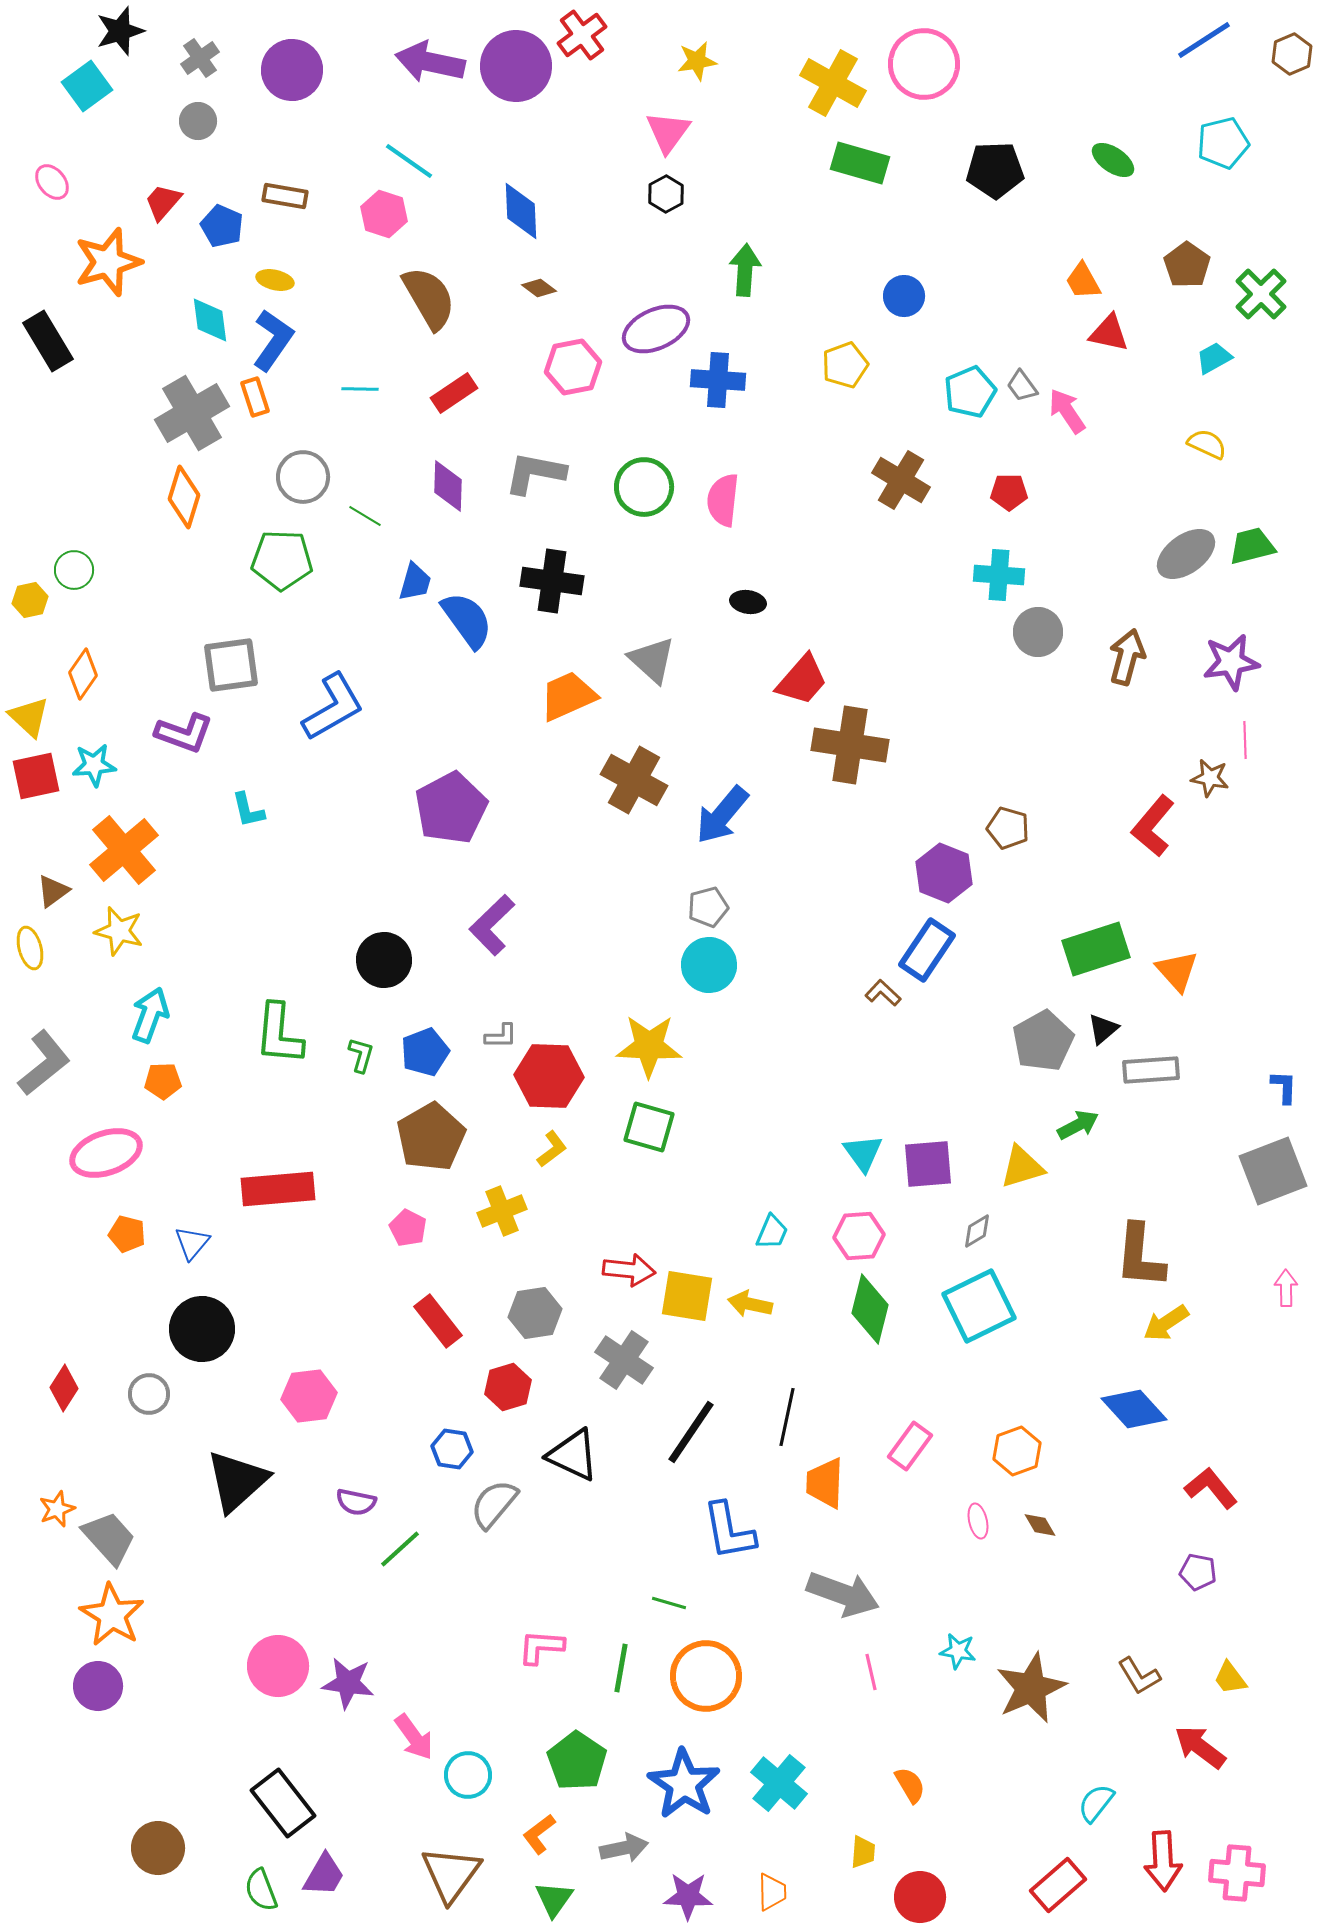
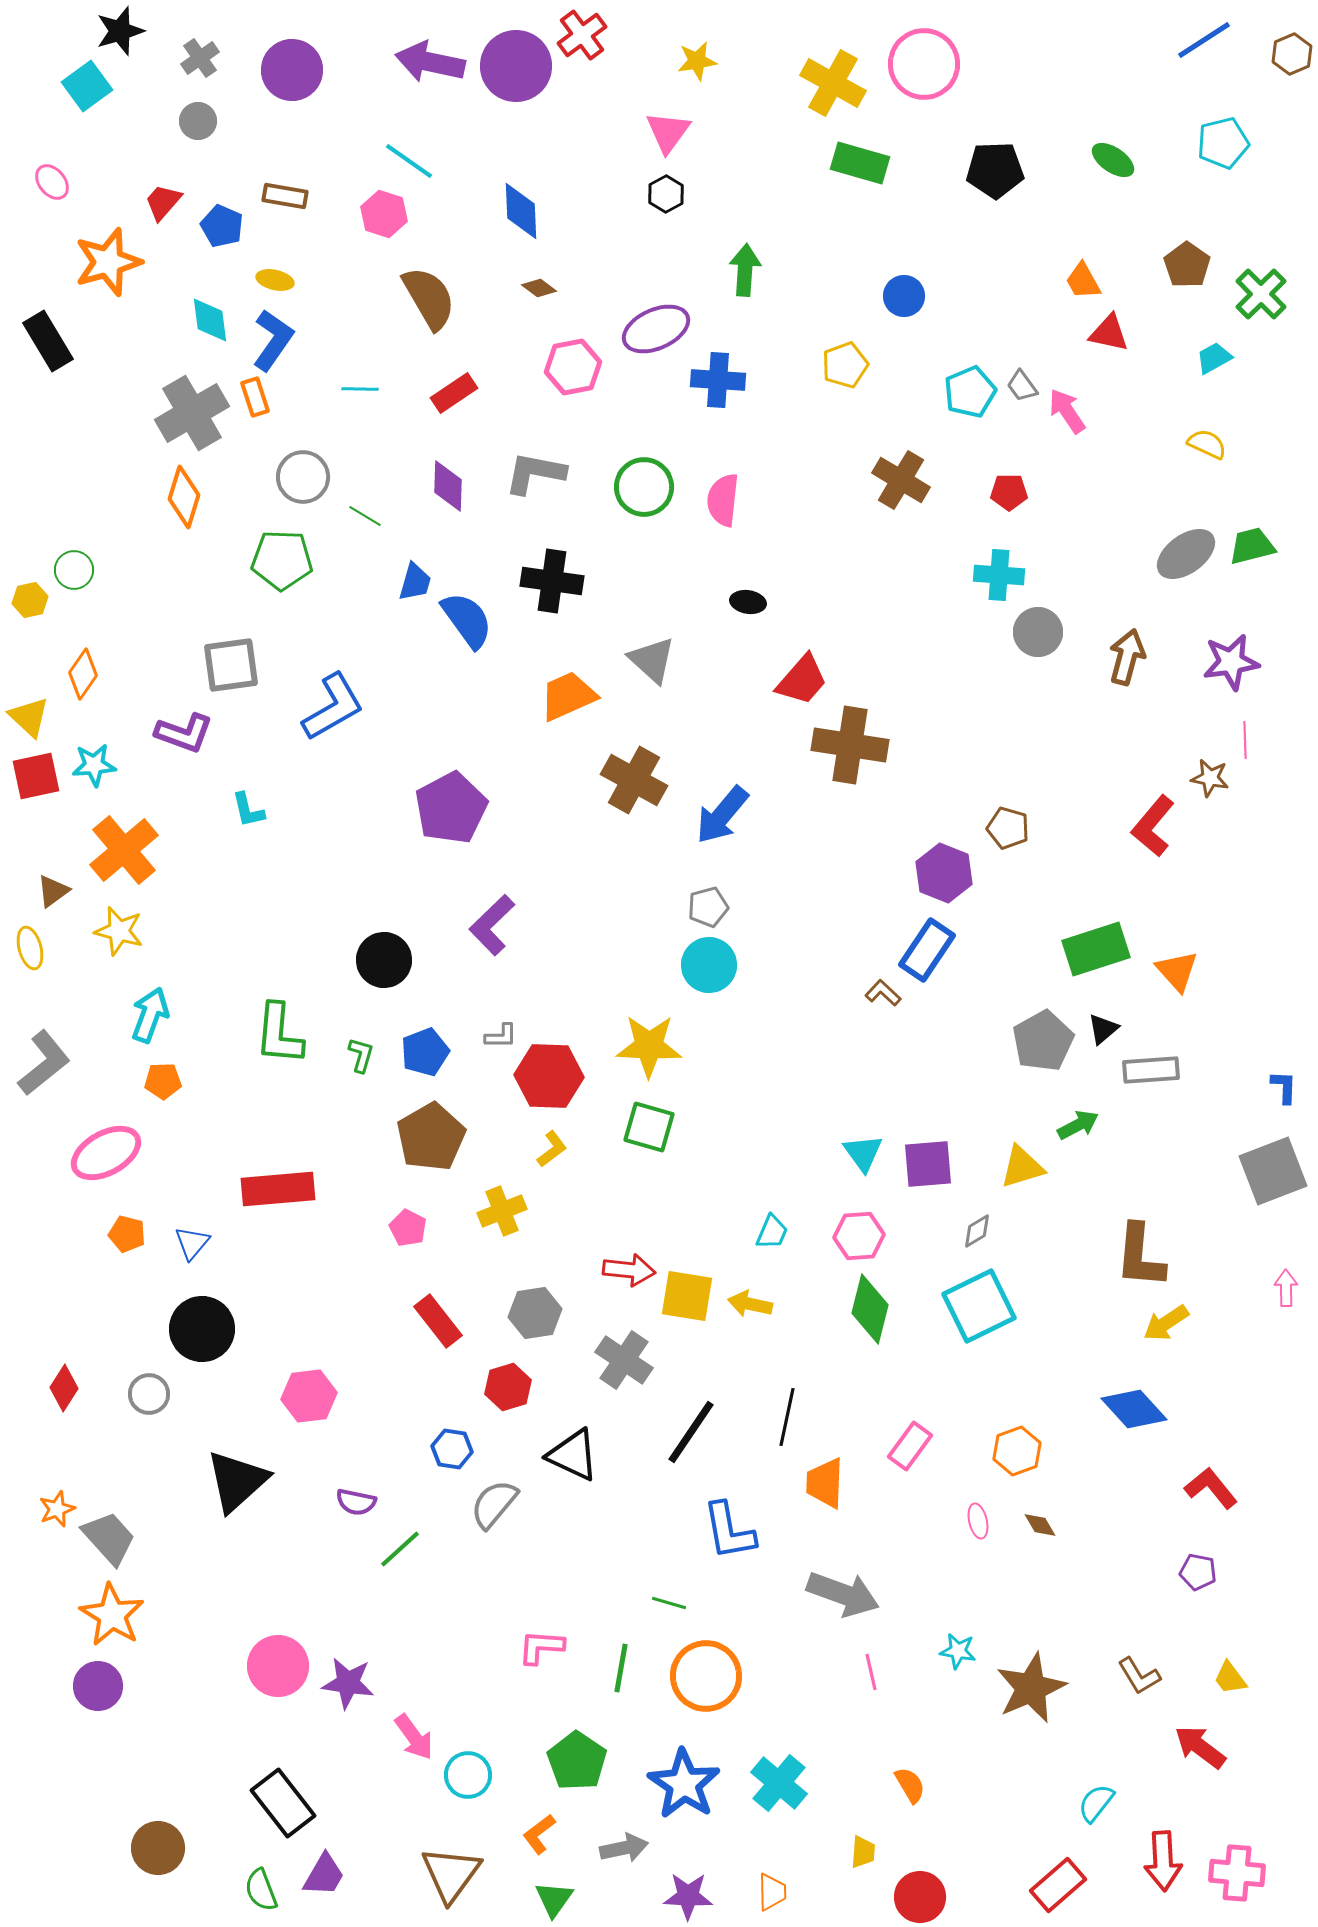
pink ellipse at (106, 1153): rotated 10 degrees counterclockwise
